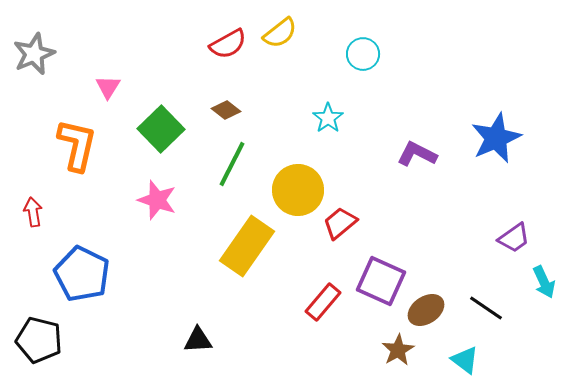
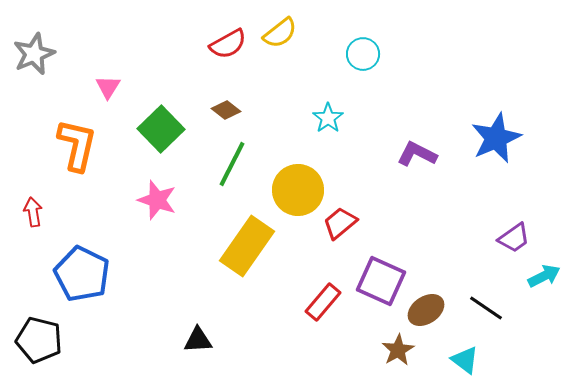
cyan arrow: moved 6 px up; rotated 92 degrees counterclockwise
